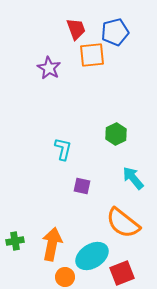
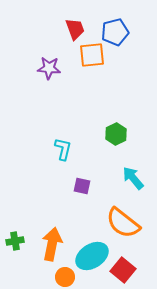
red trapezoid: moved 1 px left
purple star: rotated 25 degrees counterclockwise
red square: moved 1 px right, 3 px up; rotated 30 degrees counterclockwise
